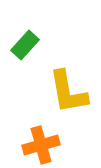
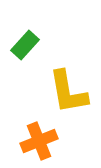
orange cross: moved 2 px left, 4 px up; rotated 6 degrees counterclockwise
